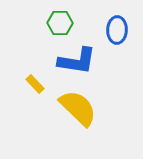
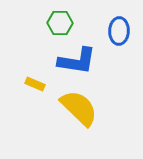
blue ellipse: moved 2 px right, 1 px down
yellow rectangle: rotated 24 degrees counterclockwise
yellow semicircle: moved 1 px right
